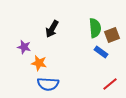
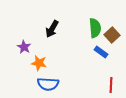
brown square: rotated 21 degrees counterclockwise
purple star: rotated 16 degrees clockwise
red line: moved 1 px right, 1 px down; rotated 49 degrees counterclockwise
